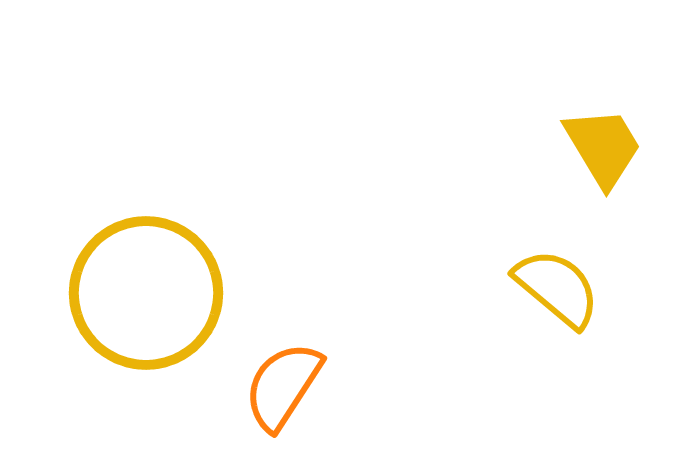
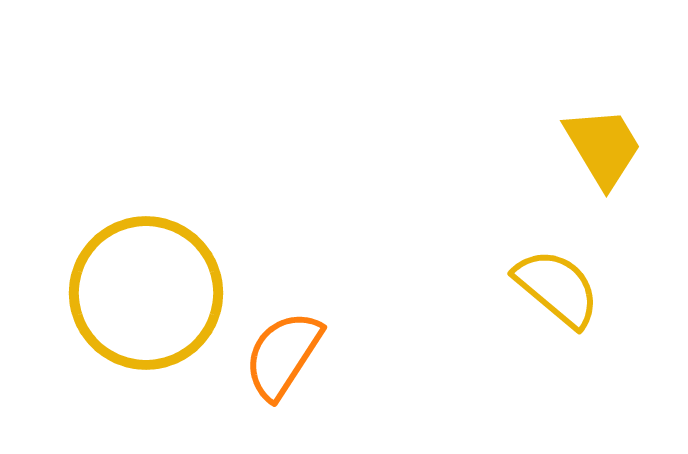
orange semicircle: moved 31 px up
